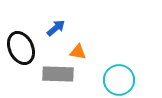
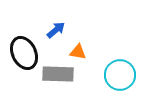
blue arrow: moved 2 px down
black ellipse: moved 3 px right, 5 px down
cyan circle: moved 1 px right, 5 px up
